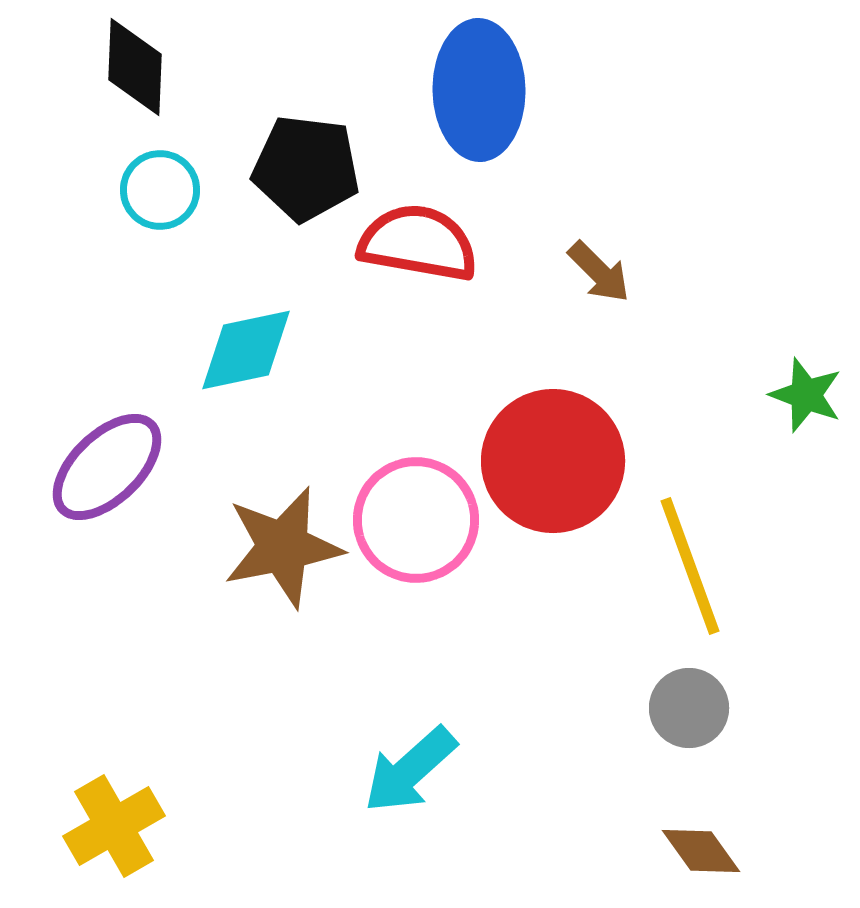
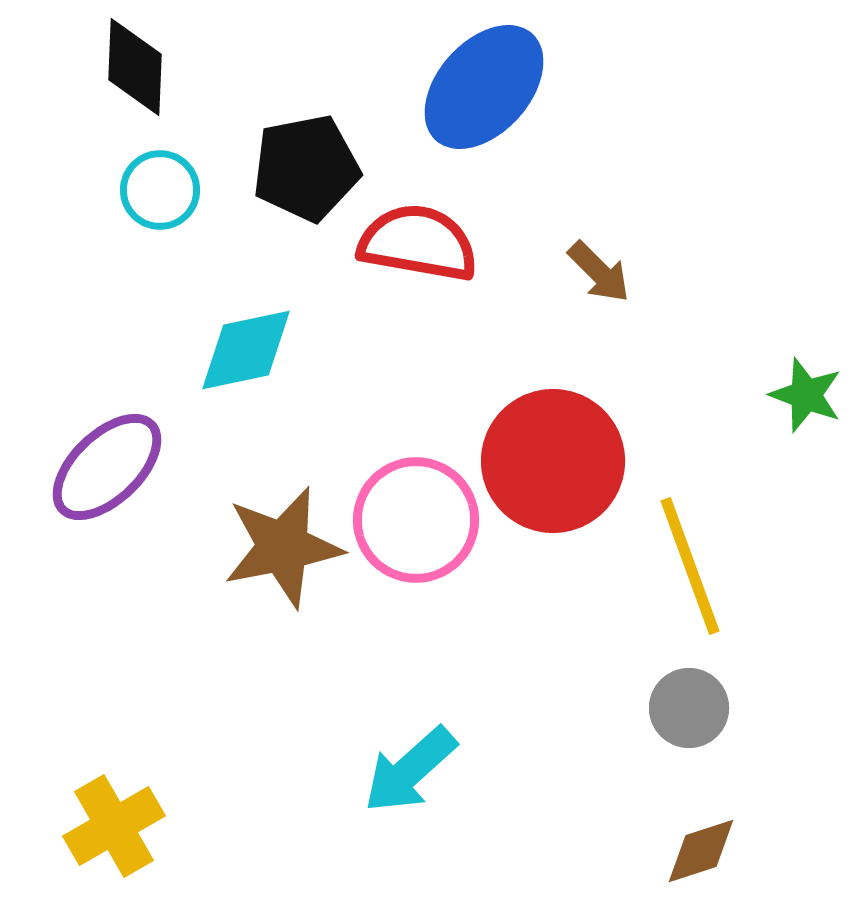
blue ellipse: moved 5 px right, 3 px up; rotated 43 degrees clockwise
black pentagon: rotated 18 degrees counterclockwise
brown diamond: rotated 72 degrees counterclockwise
